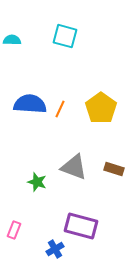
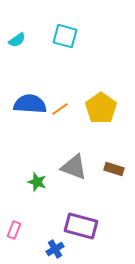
cyan semicircle: moved 5 px right; rotated 144 degrees clockwise
orange line: rotated 30 degrees clockwise
